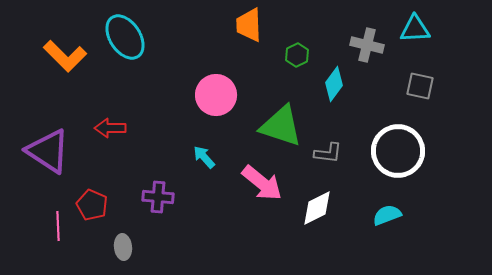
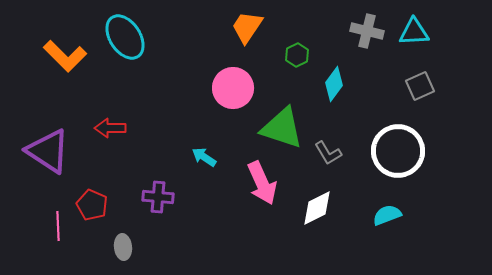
orange trapezoid: moved 2 px left, 2 px down; rotated 36 degrees clockwise
cyan triangle: moved 1 px left, 3 px down
gray cross: moved 14 px up
gray square: rotated 36 degrees counterclockwise
pink circle: moved 17 px right, 7 px up
green triangle: moved 1 px right, 2 px down
gray L-shape: rotated 52 degrees clockwise
cyan arrow: rotated 15 degrees counterclockwise
pink arrow: rotated 27 degrees clockwise
